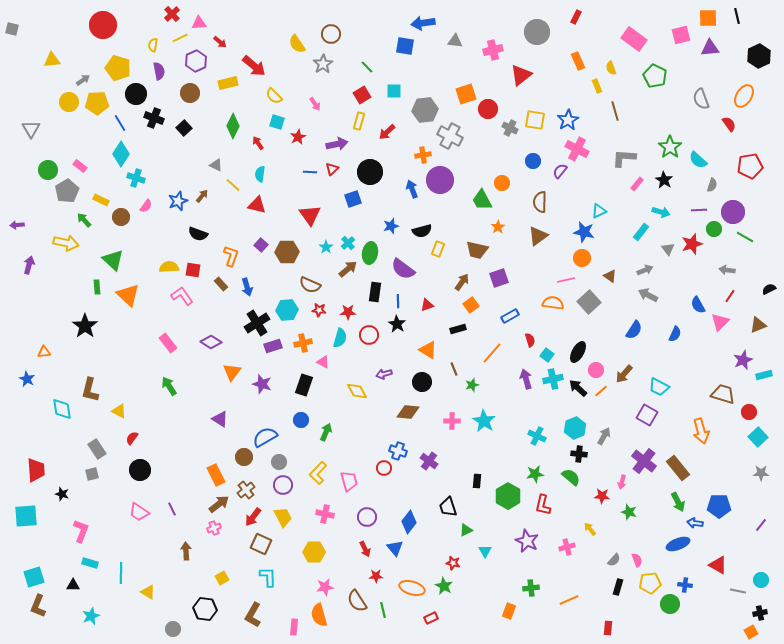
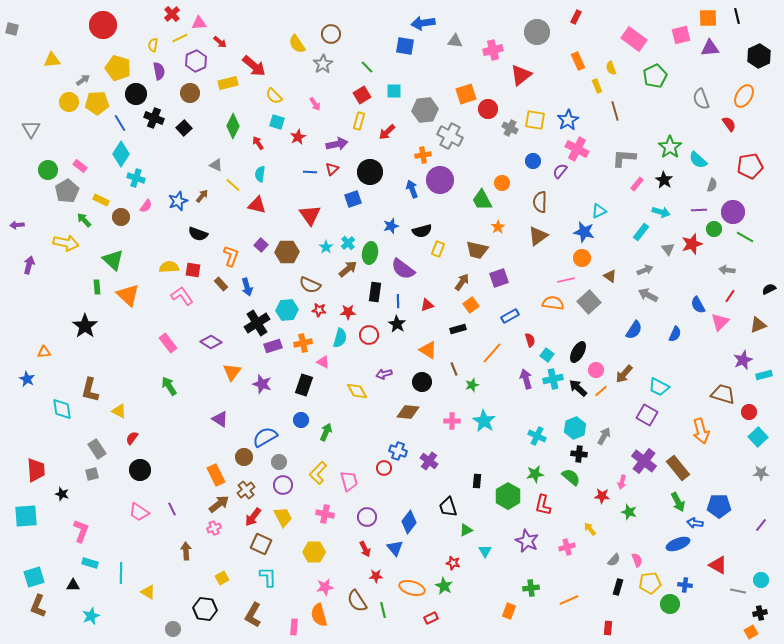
green pentagon at (655, 76): rotated 20 degrees clockwise
